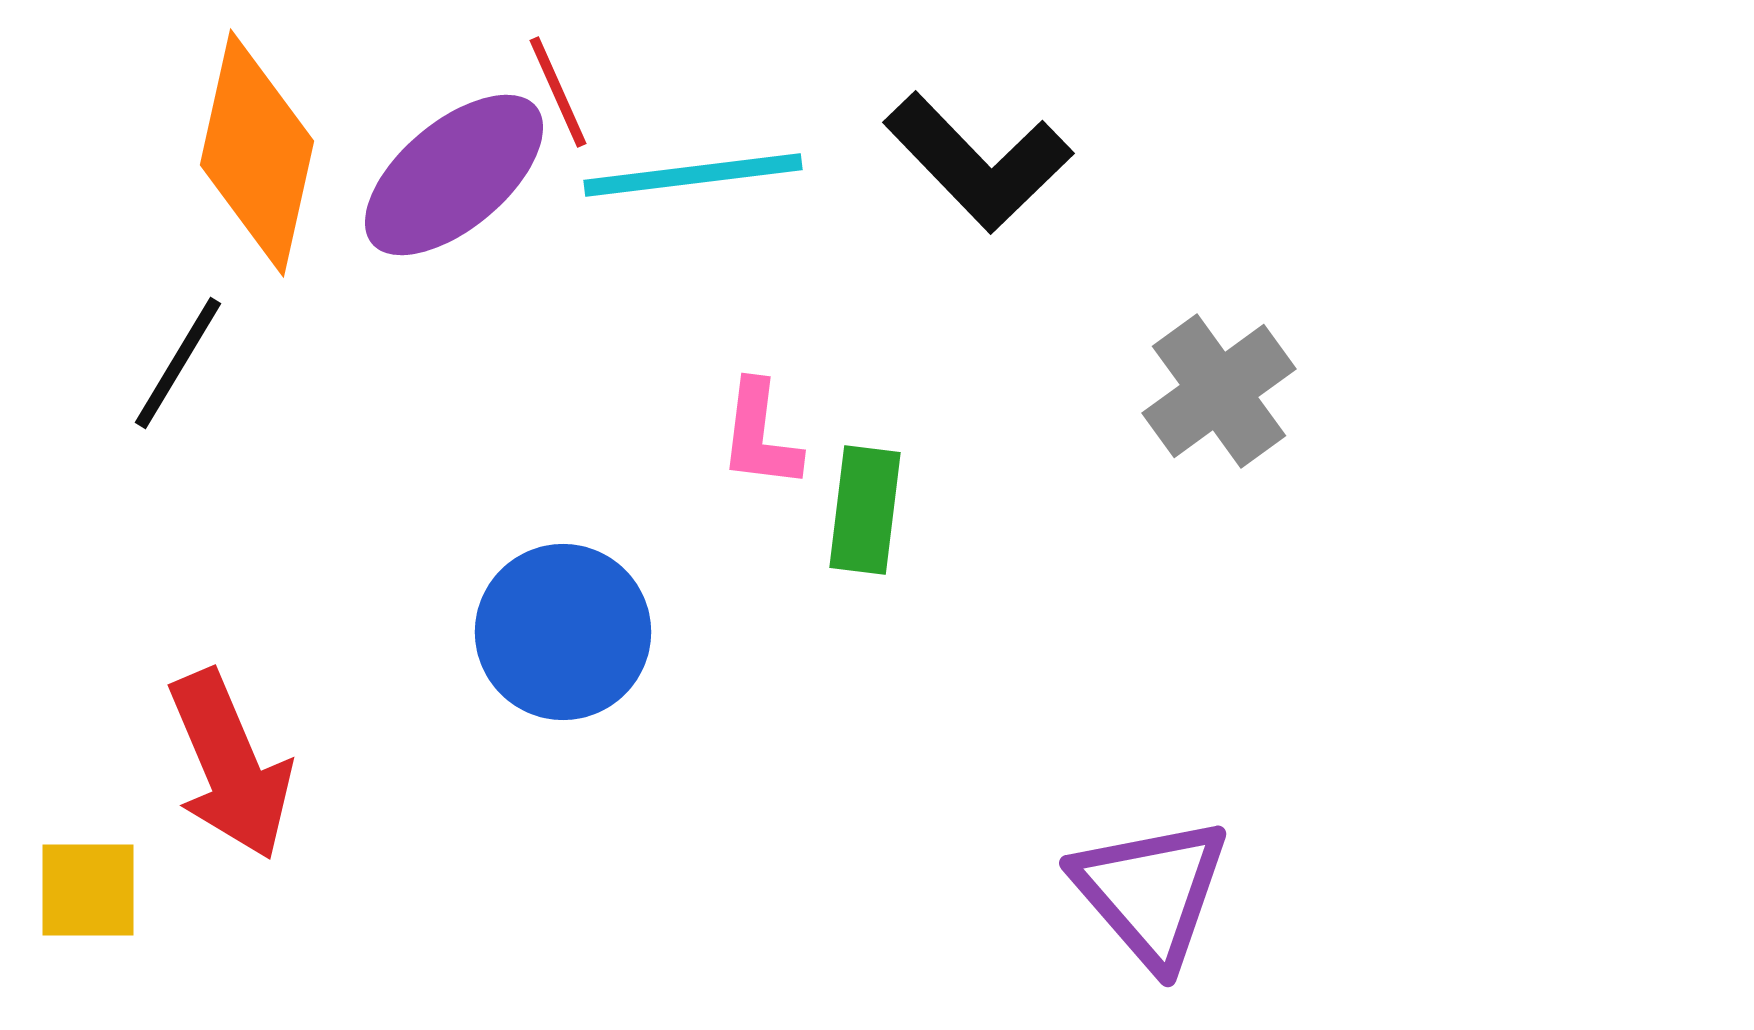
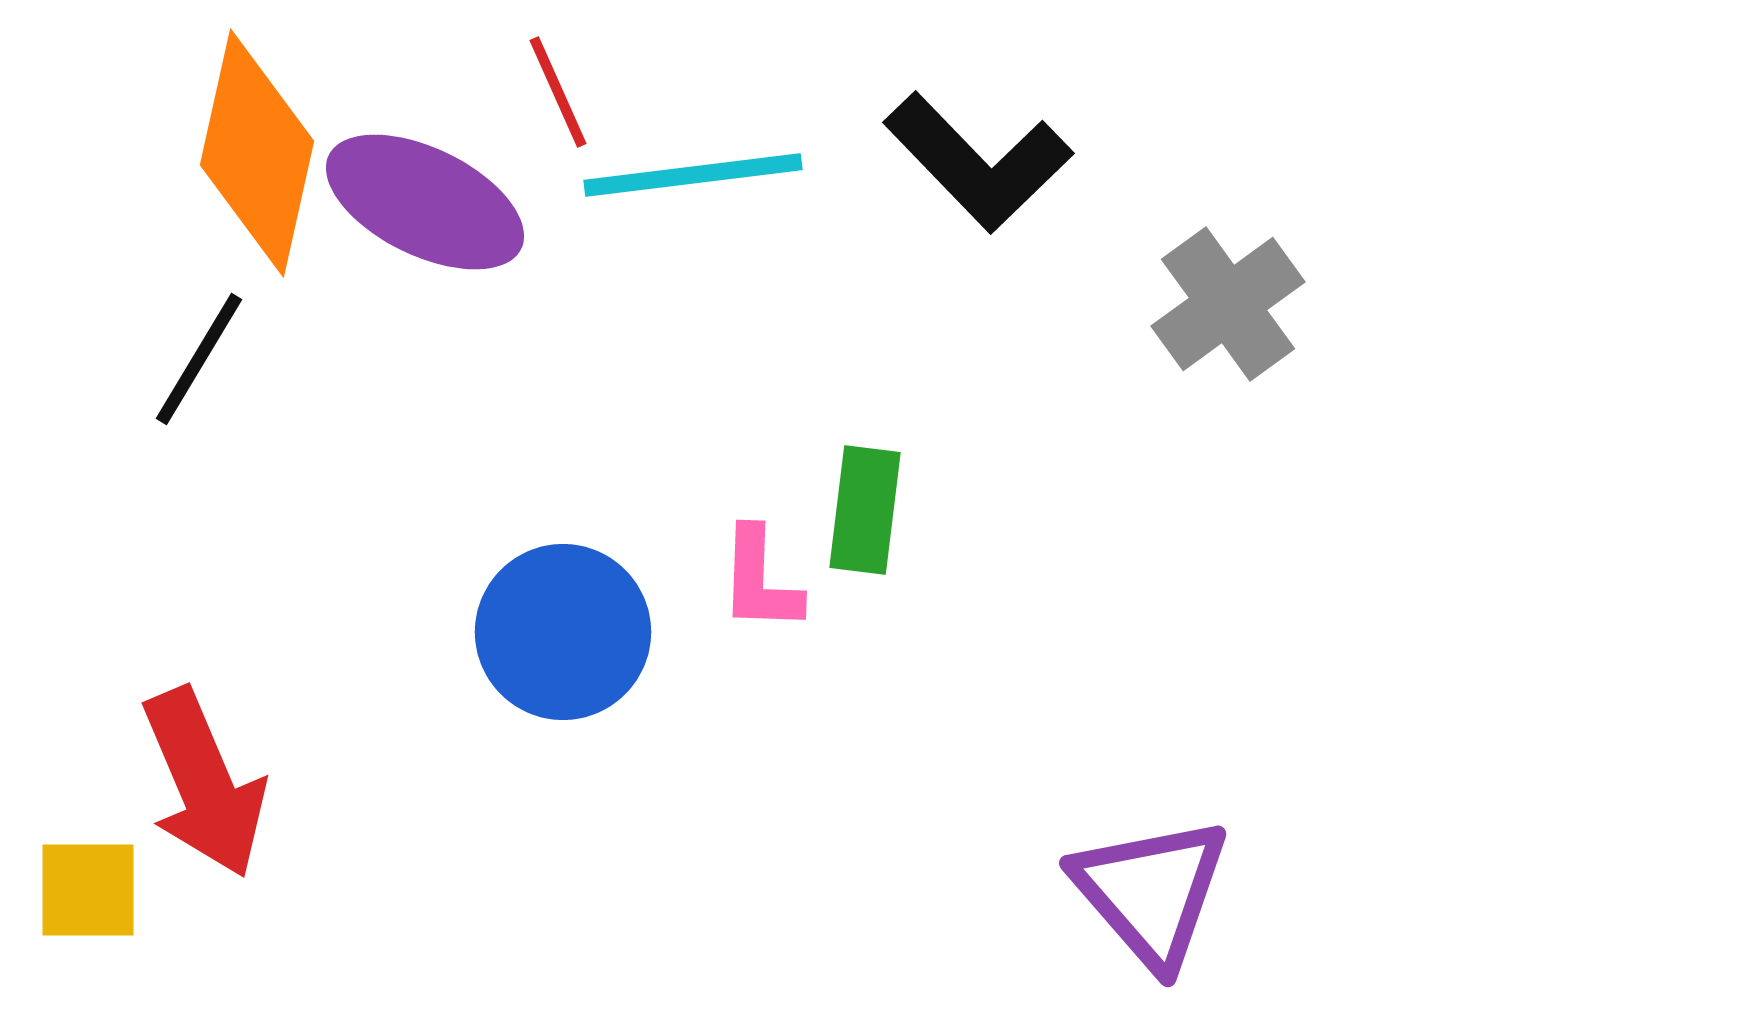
purple ellipse: moved 29 px left, 27 px down; rotated 66 degrees clockwise
black line: moved 21 px right, 4 px up
gray cross: moved 9 px right, 87 px up
pink L-shape: moved 145 px down; rotated 5 degrees counterclockwise
red arrow: moved 26 px left, 18 px down
